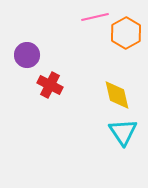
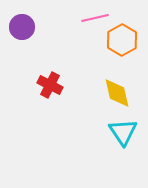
pink line: moved 1 px down
orange hexagon: moved 4 px left, 7 px down
purple circle: moved 5 px left, 28 px up
yellow diamond: moved 2 px up
